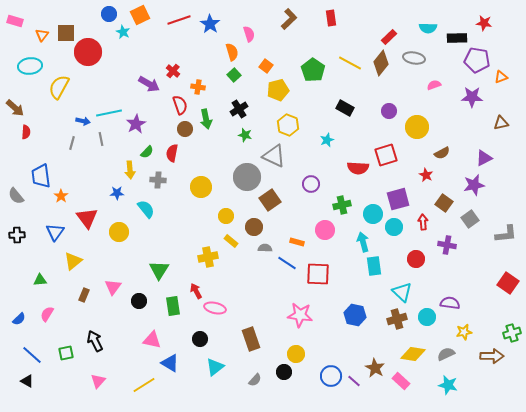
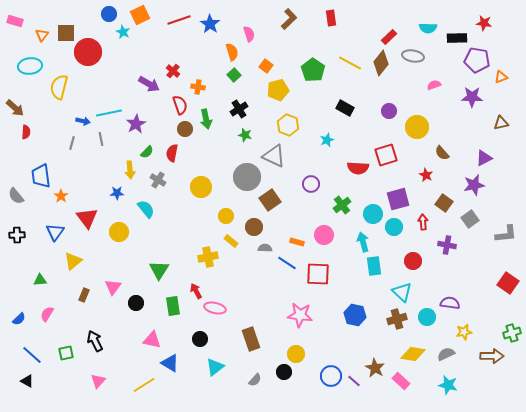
gray ellipse at (414, 58): moved 1 px left, 2 px up
yellow semicircle at (59, 87): rotated 15 degrees counterclockwise
brown semicircle at (442, 153): rotated 77 degrees clockwise
gray cross at (158, 180): rotated 28 degrees clockwise
green cross at (342, 205): rotated 24 degrees counterclockwise
pink circle at (325, 230): moved 1 px left, 5 px down
red circle at (416, 259): moved 3 px left, 2 px down
black circle at (139, 301): moved 3 px left, 2 px down
